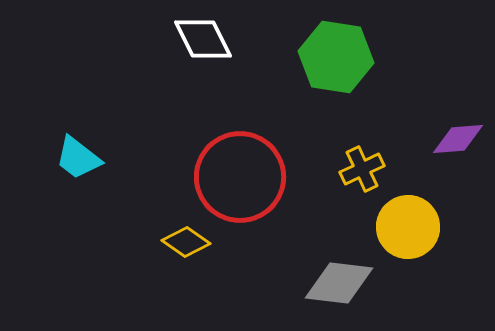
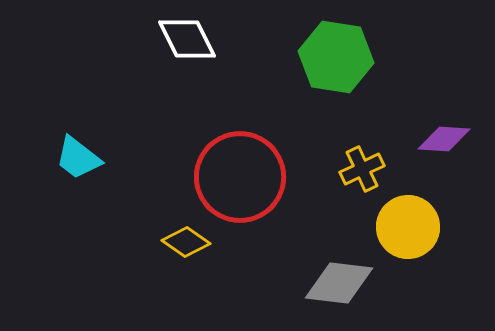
white diamond: moved 16 px left
purple diamond: moved 14 px left; rotated 8 degrees clockwise
